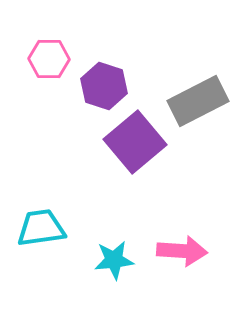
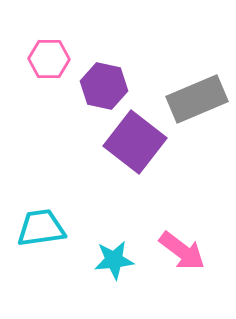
purple hexagon: rotated 6 degrees counterclockwise
gray rectangle: moved 1 px left, 2 px up; rotated 4 degrees clockwise
purple square: rotated 12 degrees counterclockwise
pink arrow: rotated 33 degrees clockwise
